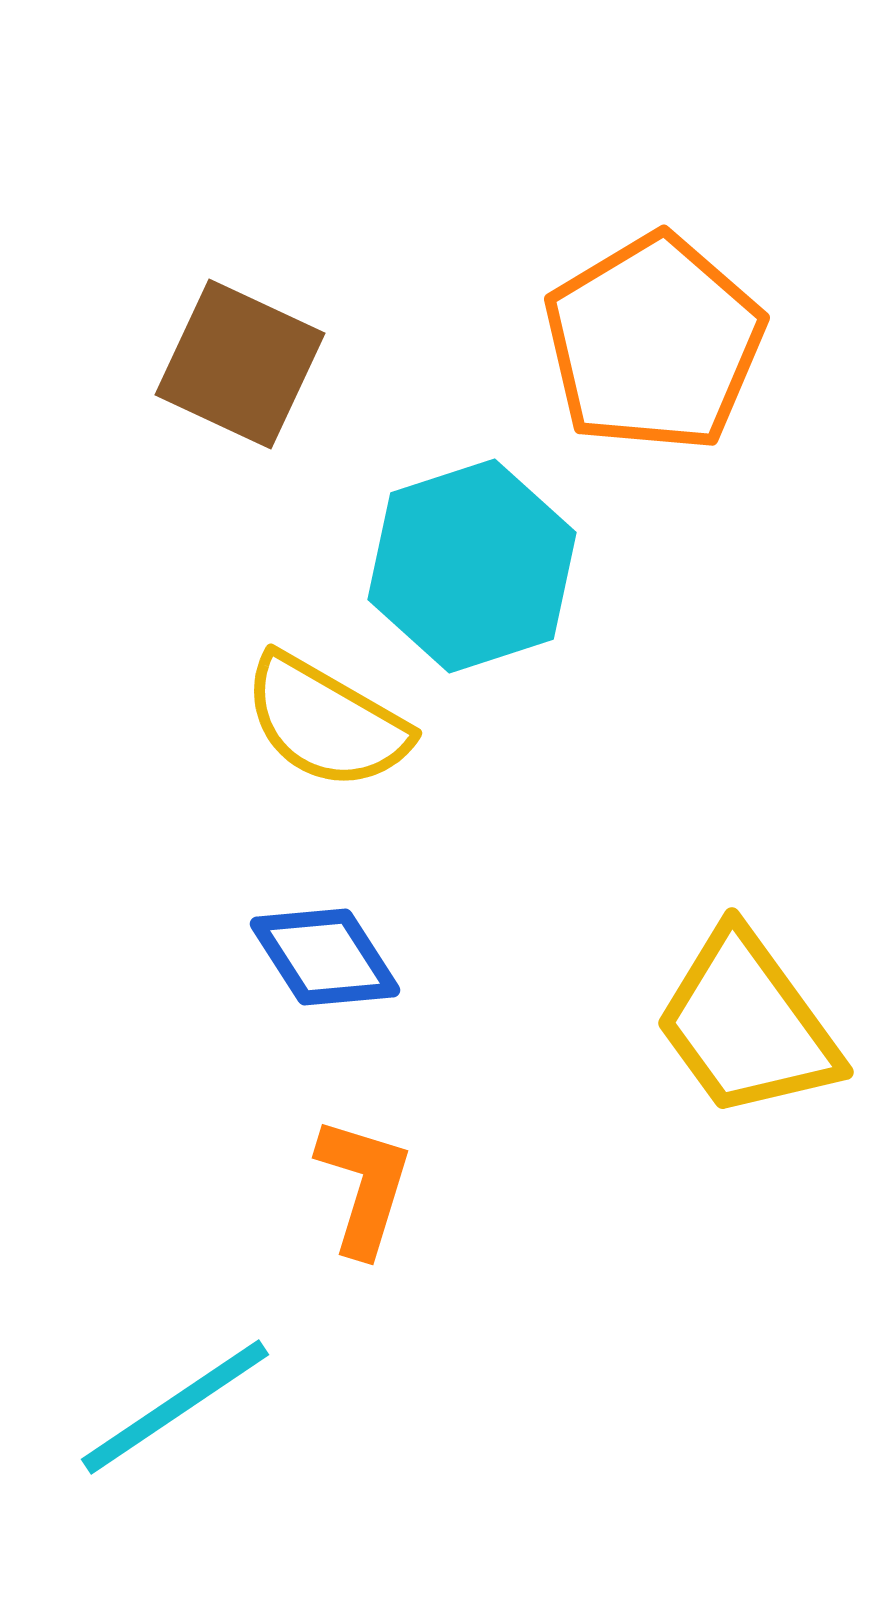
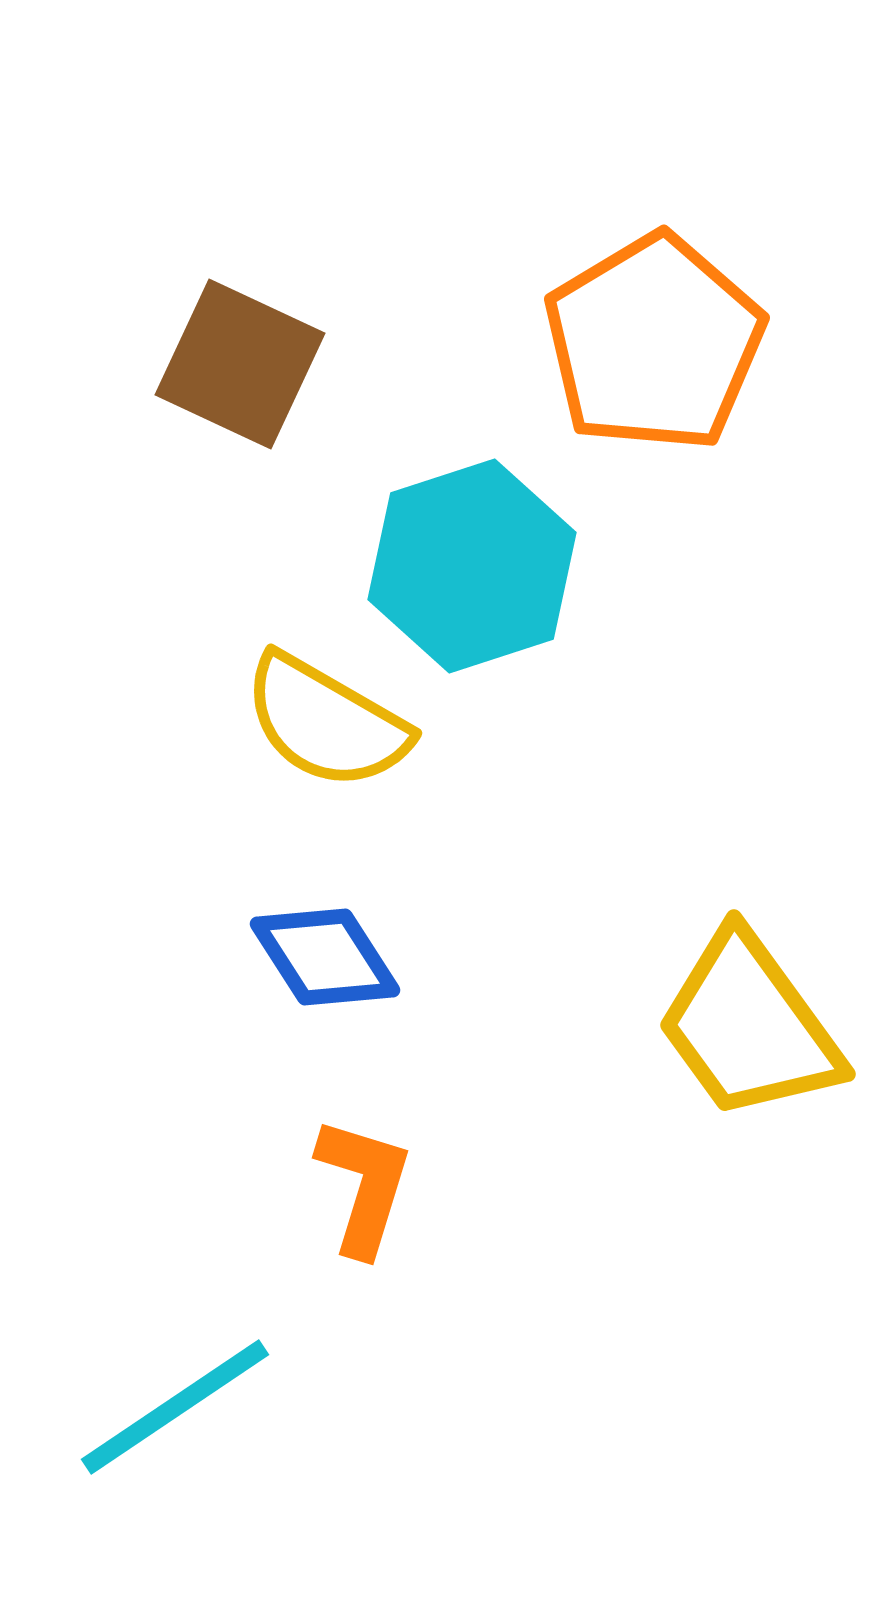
yellow trapezoid: moved 2 px right, 2 px down
